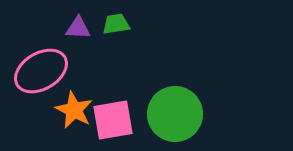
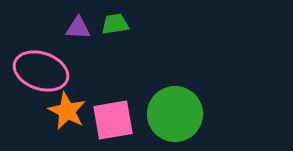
green trapezoid: moved 1 px left
pink ellipse: rotated 50 degrees clockwise
orange star: moved 7 px left, 1 px down
